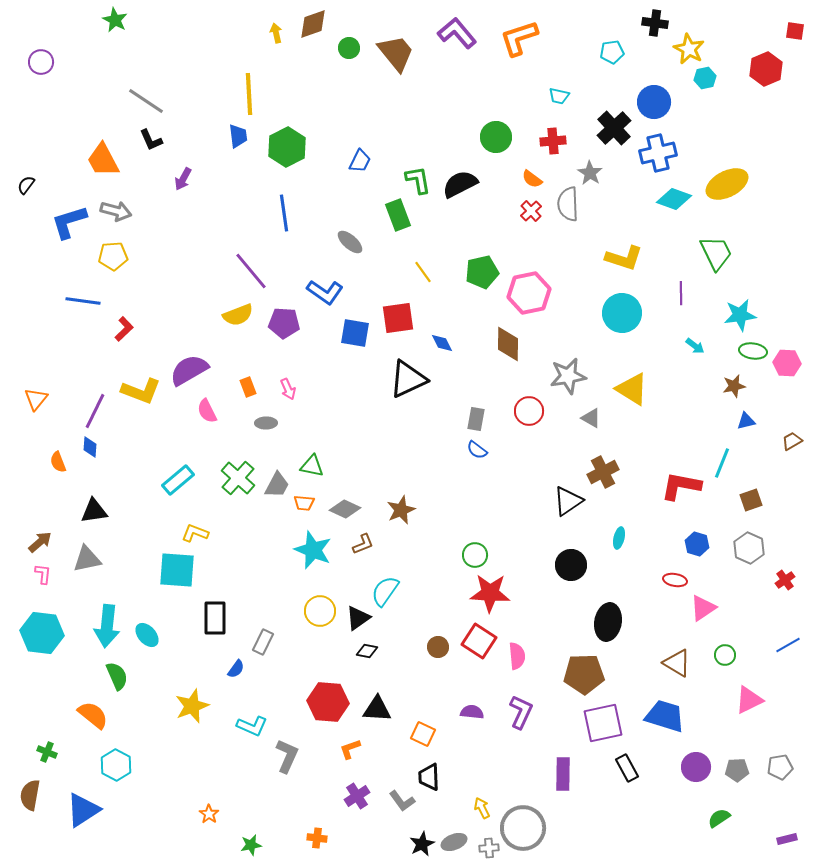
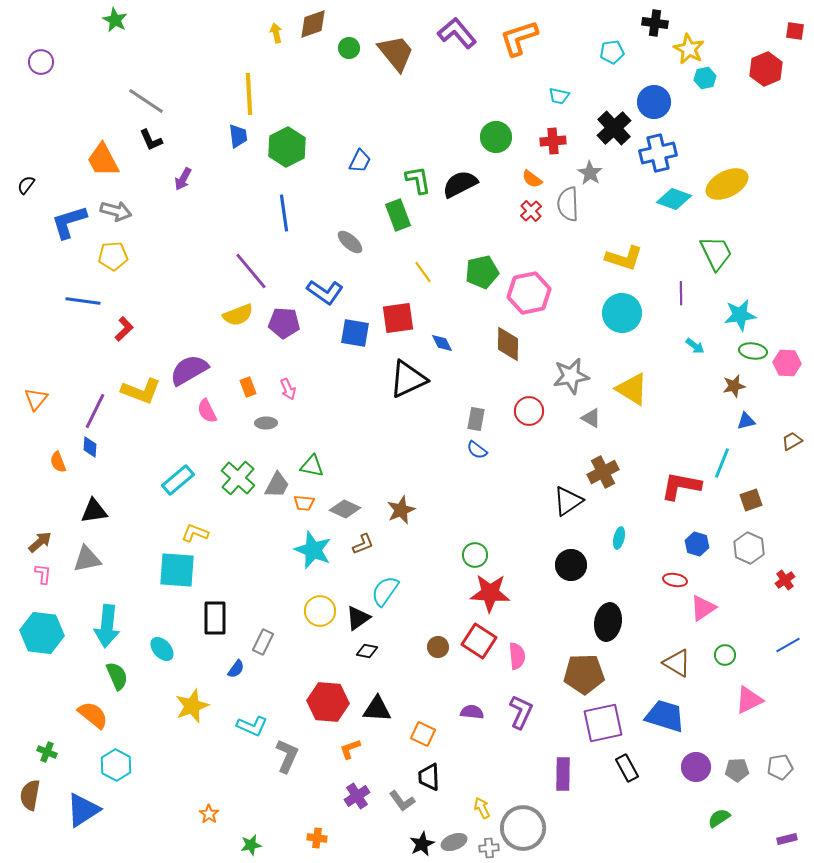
gray star at (568, 376): moved 3 px right
cyan ellipse at (147, 635): moved 15 px right, 14 px down
